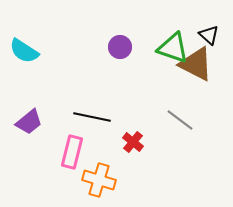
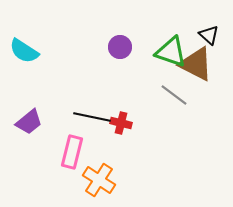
green triangle: moved 2 px left, 4 px down
gray line: moved 6 px left, 25 px up
red cross: moved 12 px left, 19 px up; rotated 25 degrees counterclockwise
orange cross: rotated 16 degrees clockwise
